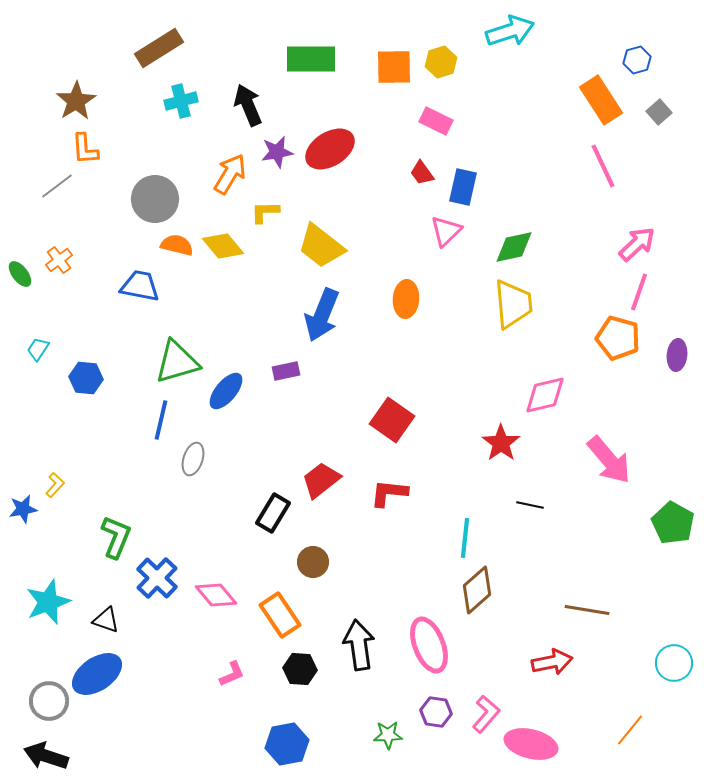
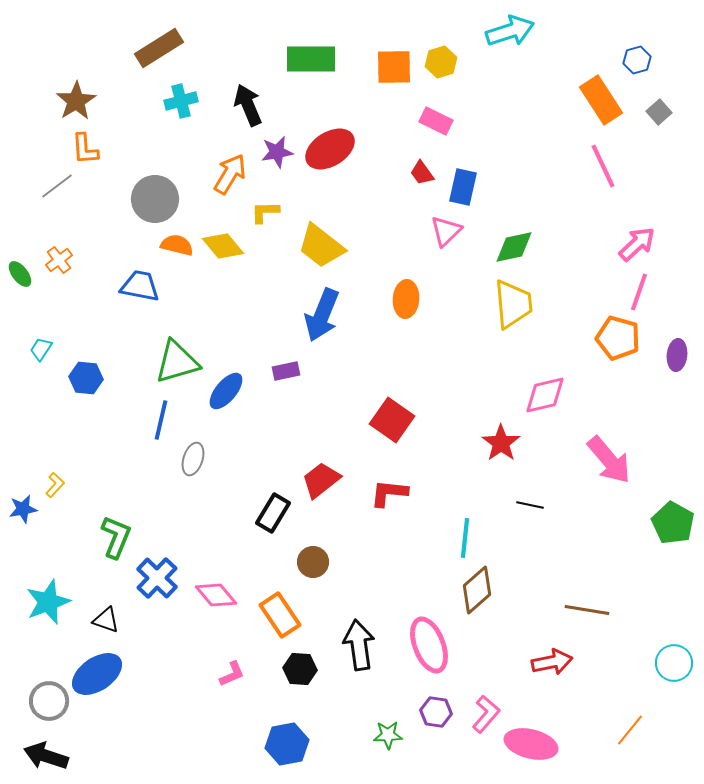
cyan trapezoid at (38, 349): moved 3 px right
